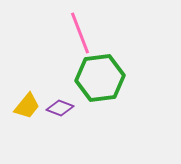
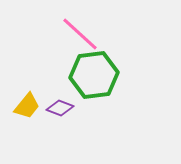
pink line: moved 1 px down; rotated 27 degrees counterclockwise
green hexagon: moved 6 px left, 3 px up
